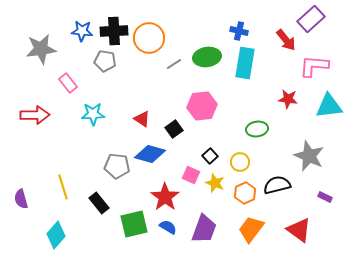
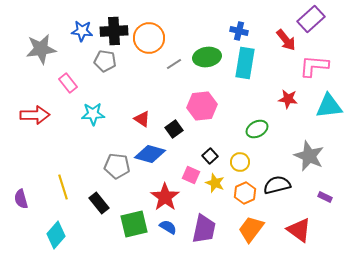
green ellipse at (257, 129): rotated 20 degrees counterclockwise
purple trapezoid at (204, 229): rotated 8 degrees counterclockwise
